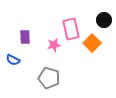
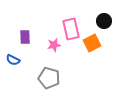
black circle: moved 1 px down
orange square: rotated 18 degrees clockwise
